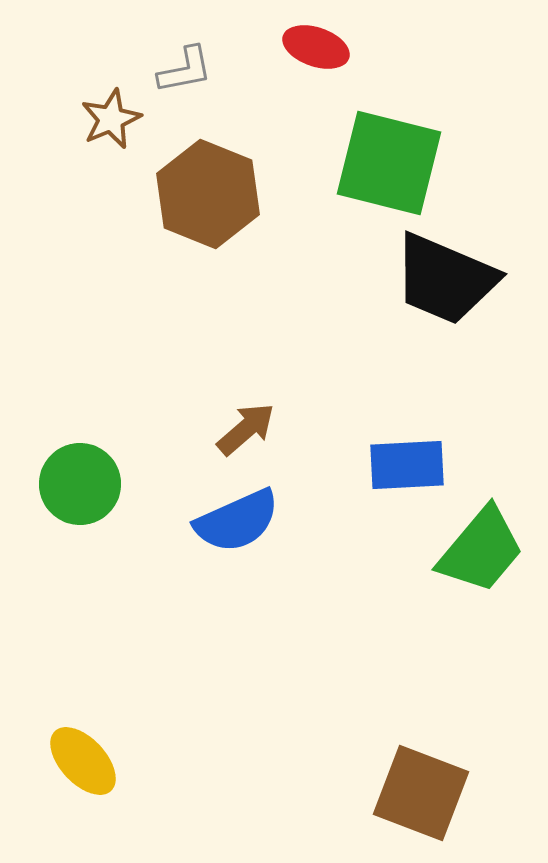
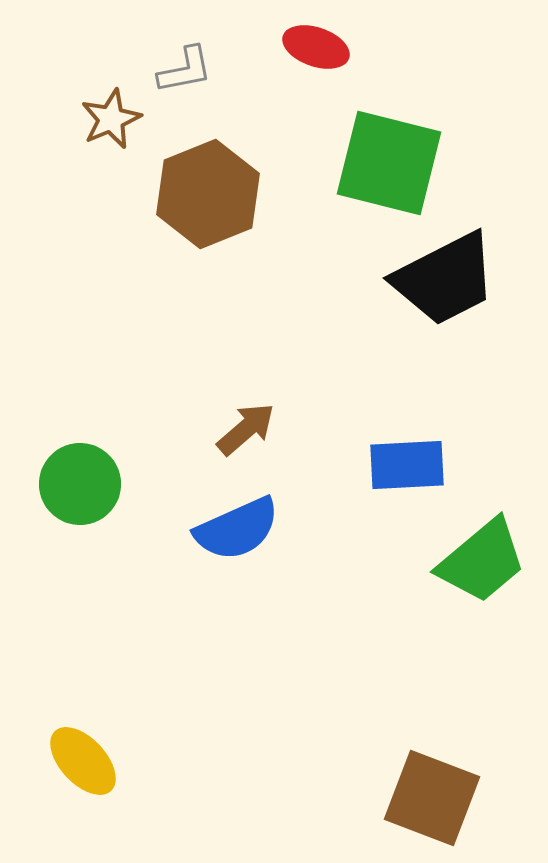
brown hexagon: rotated 16 degrees clockwise
black trapezoid: rotated 50 degrees counterclockwise
blue semicircle: moved 8 px down
green trapezoid: moved 1 px right, 11 px down; rotated 10 degrees clockwise
brown square: moved 11 px right, 5 px down
